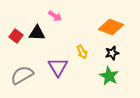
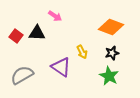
purple triangle: moved 3 px right; rotated 25 degrees counterclockwise
